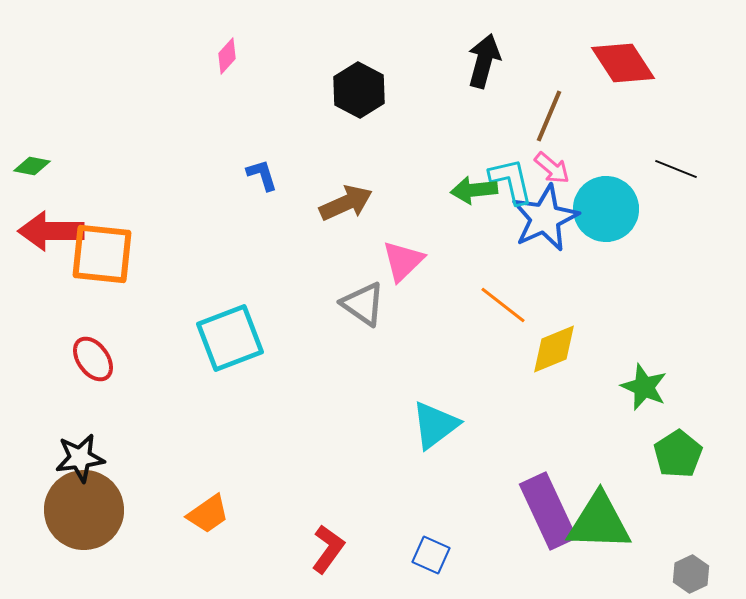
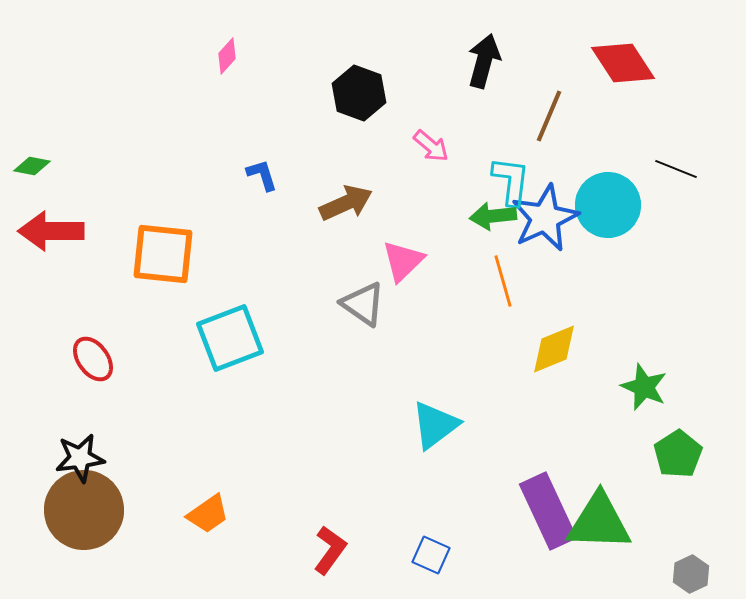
black hexagon: moved 3 px down; rotated 8 degrees counterclockwise
pink arrow: moved 121 px left, 22 px up
cyan L-shape: rotated 20 degrees clockwise
green arrow: moved 19 px right, 26 px down
cyan circle: moved 2 px right, 4 px up
orange square: moved 61 px right
orange line: moved 24 px up; rotated 36 degrees clockwise
red L-shape: moved 2 px right, 1 px down
